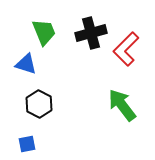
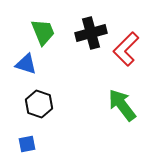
green trapezoid: moved 1 px left
black hexagon: rotated 8 degrees counterclockwise
